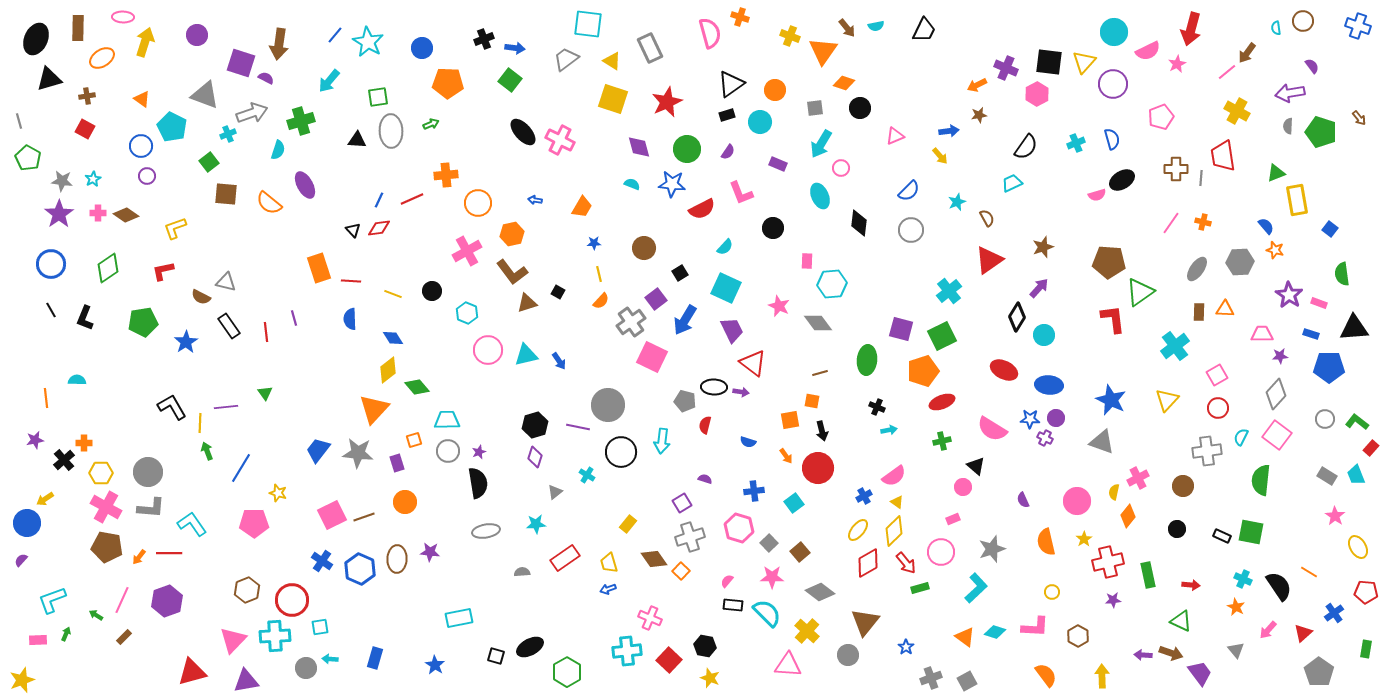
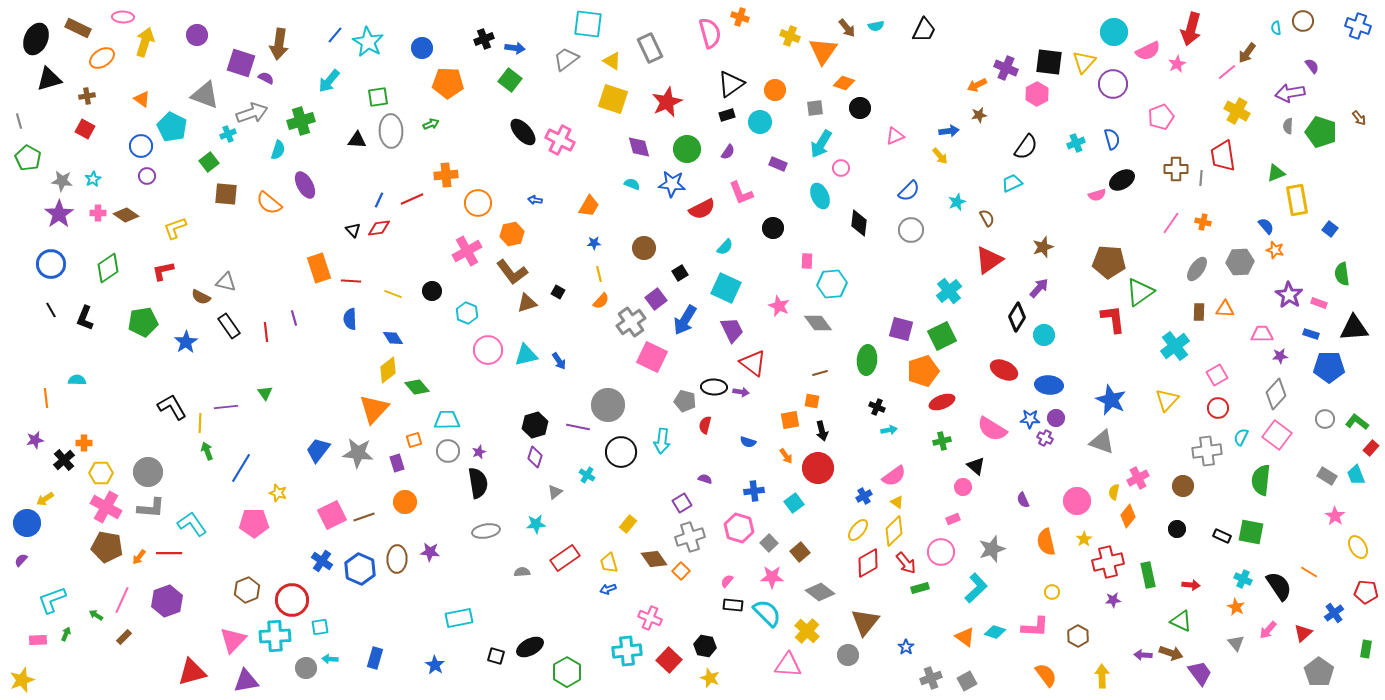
brown rectangle at (78, 28): rotated 65 degrees counterclockwise
orange trapezoid at (582, 207): moved 7 px right, 1 px up
gray triangle at (1236, 650): moved 7 px up
